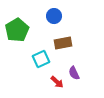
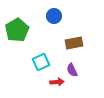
brown rectangle: moved 11 px right
cyan square: moved 3 px down
purple semicircle: moved 2 px left, 3 px up
red arrow: rotated 48 degrees counterclockwise
